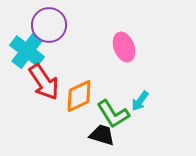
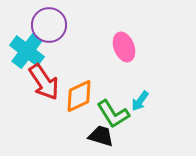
black trapezoid: moved 1 px left, 1 px down
